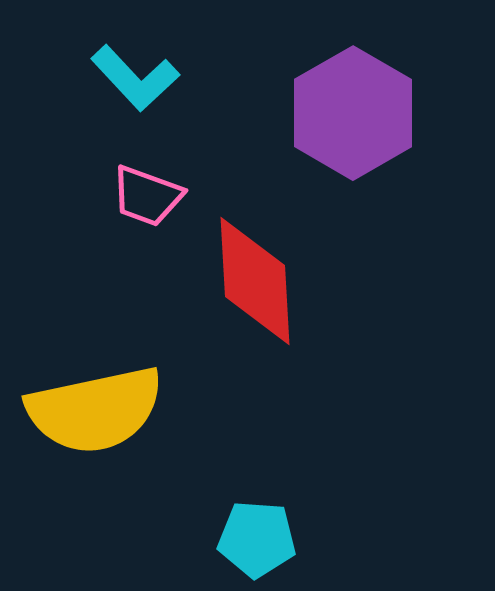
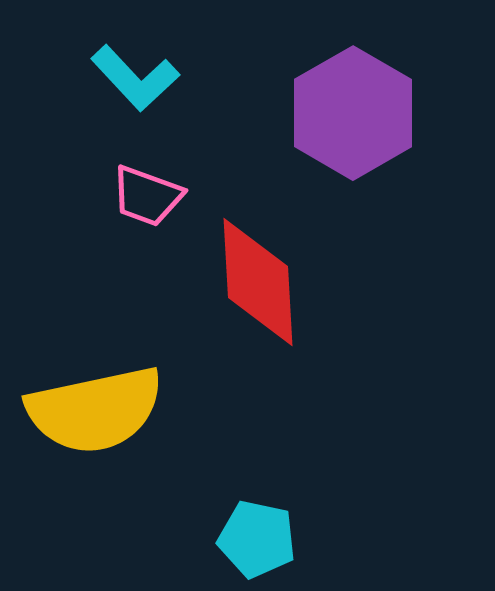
red diamond: moved 3 px right, 1 px down
cyan pentagon: rotated 8 degrees clockwise
